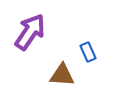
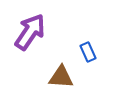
brown triangle: moved 1 px left, 2 px down
